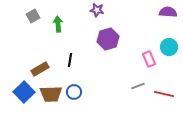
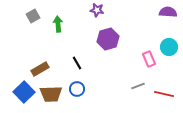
black line: moved 7 px right, 3 px down; rotated 40 degrees counterclockwise
blue circle: moved 3 px right, 3 px up
